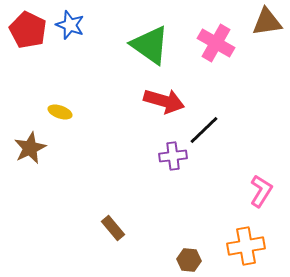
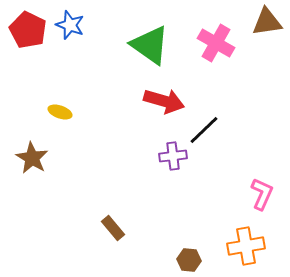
brown star: moved 2 px right, 10 px down; rotated 16 degrees counterclockwise
pink L-shape: moved 1 px right, 3 px down; rotated 8 degrees counterclockwise
